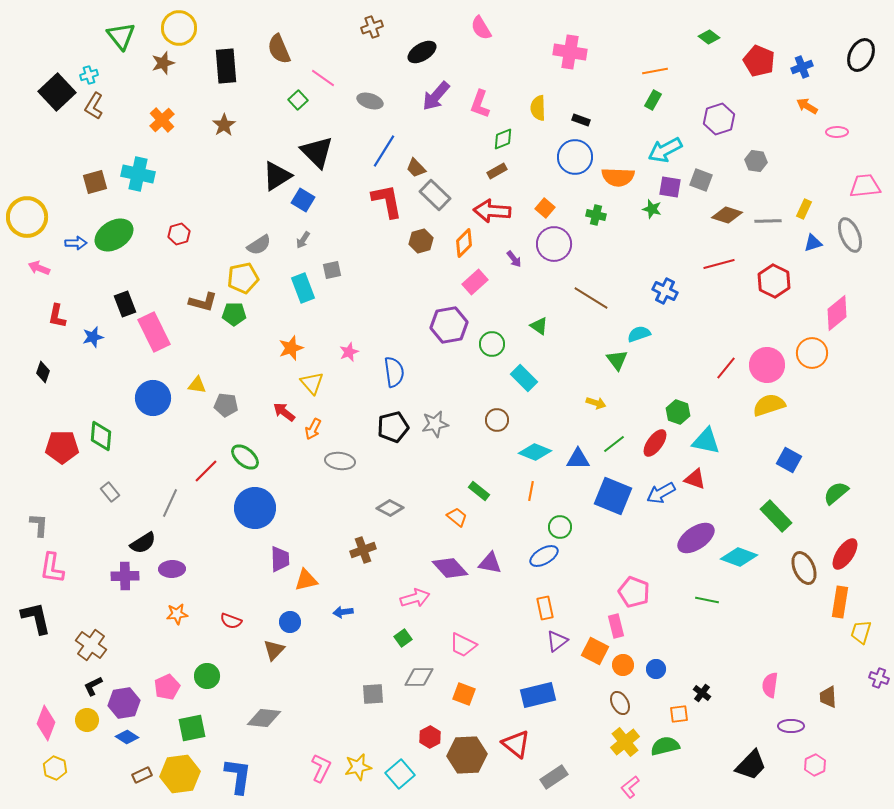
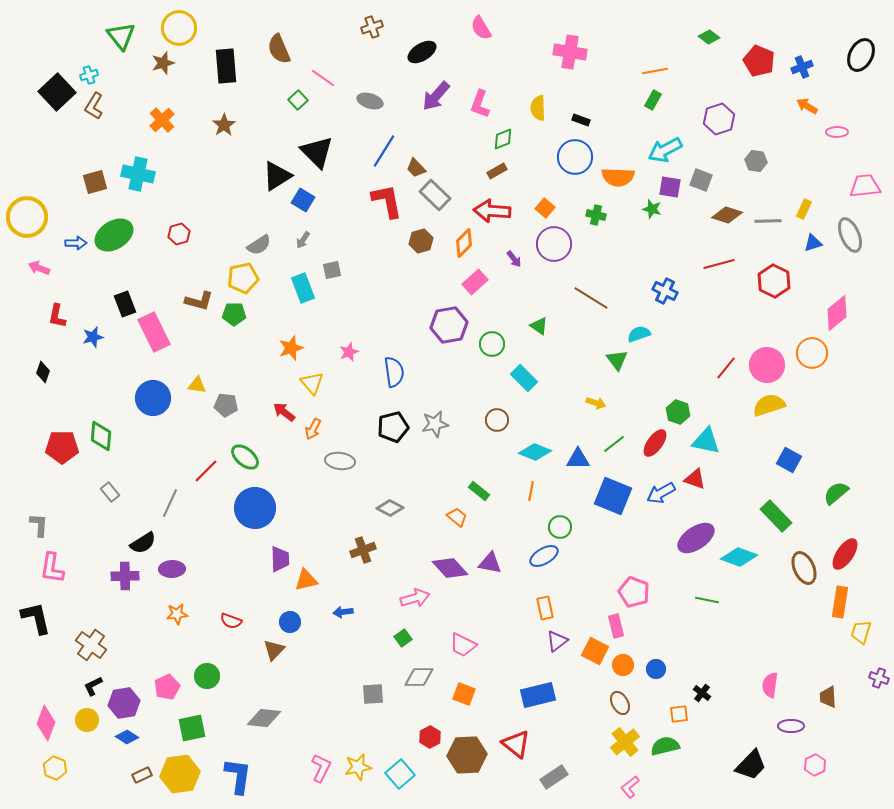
brown L-shape at (203, 302): moved 4 px left, 1 px up
